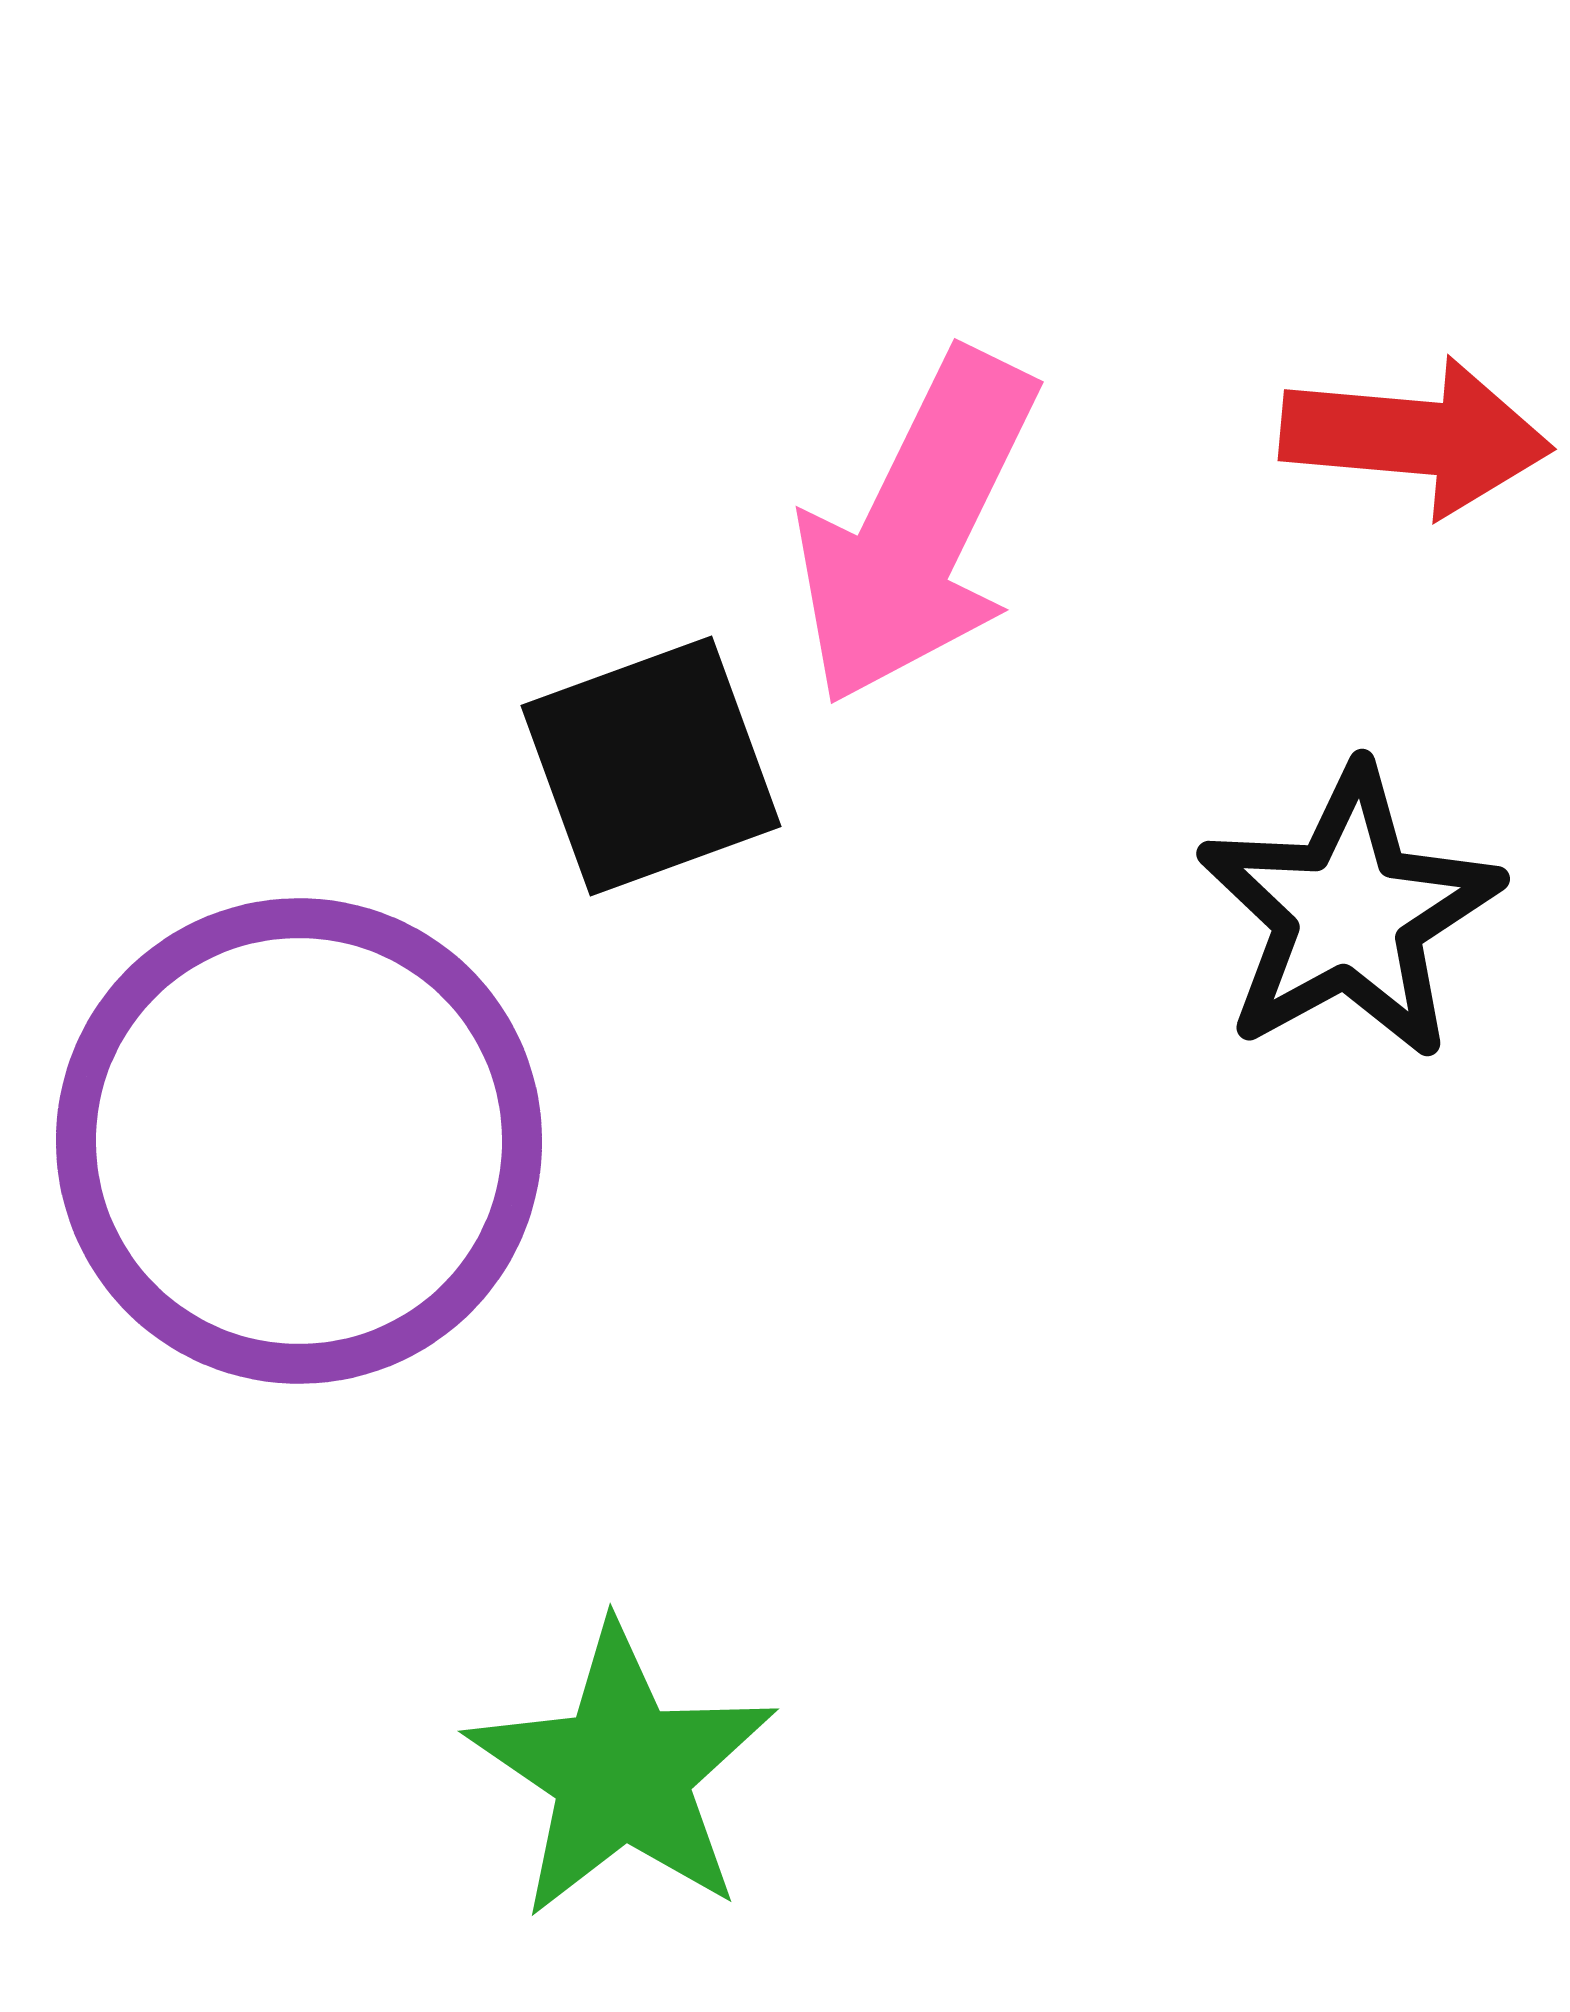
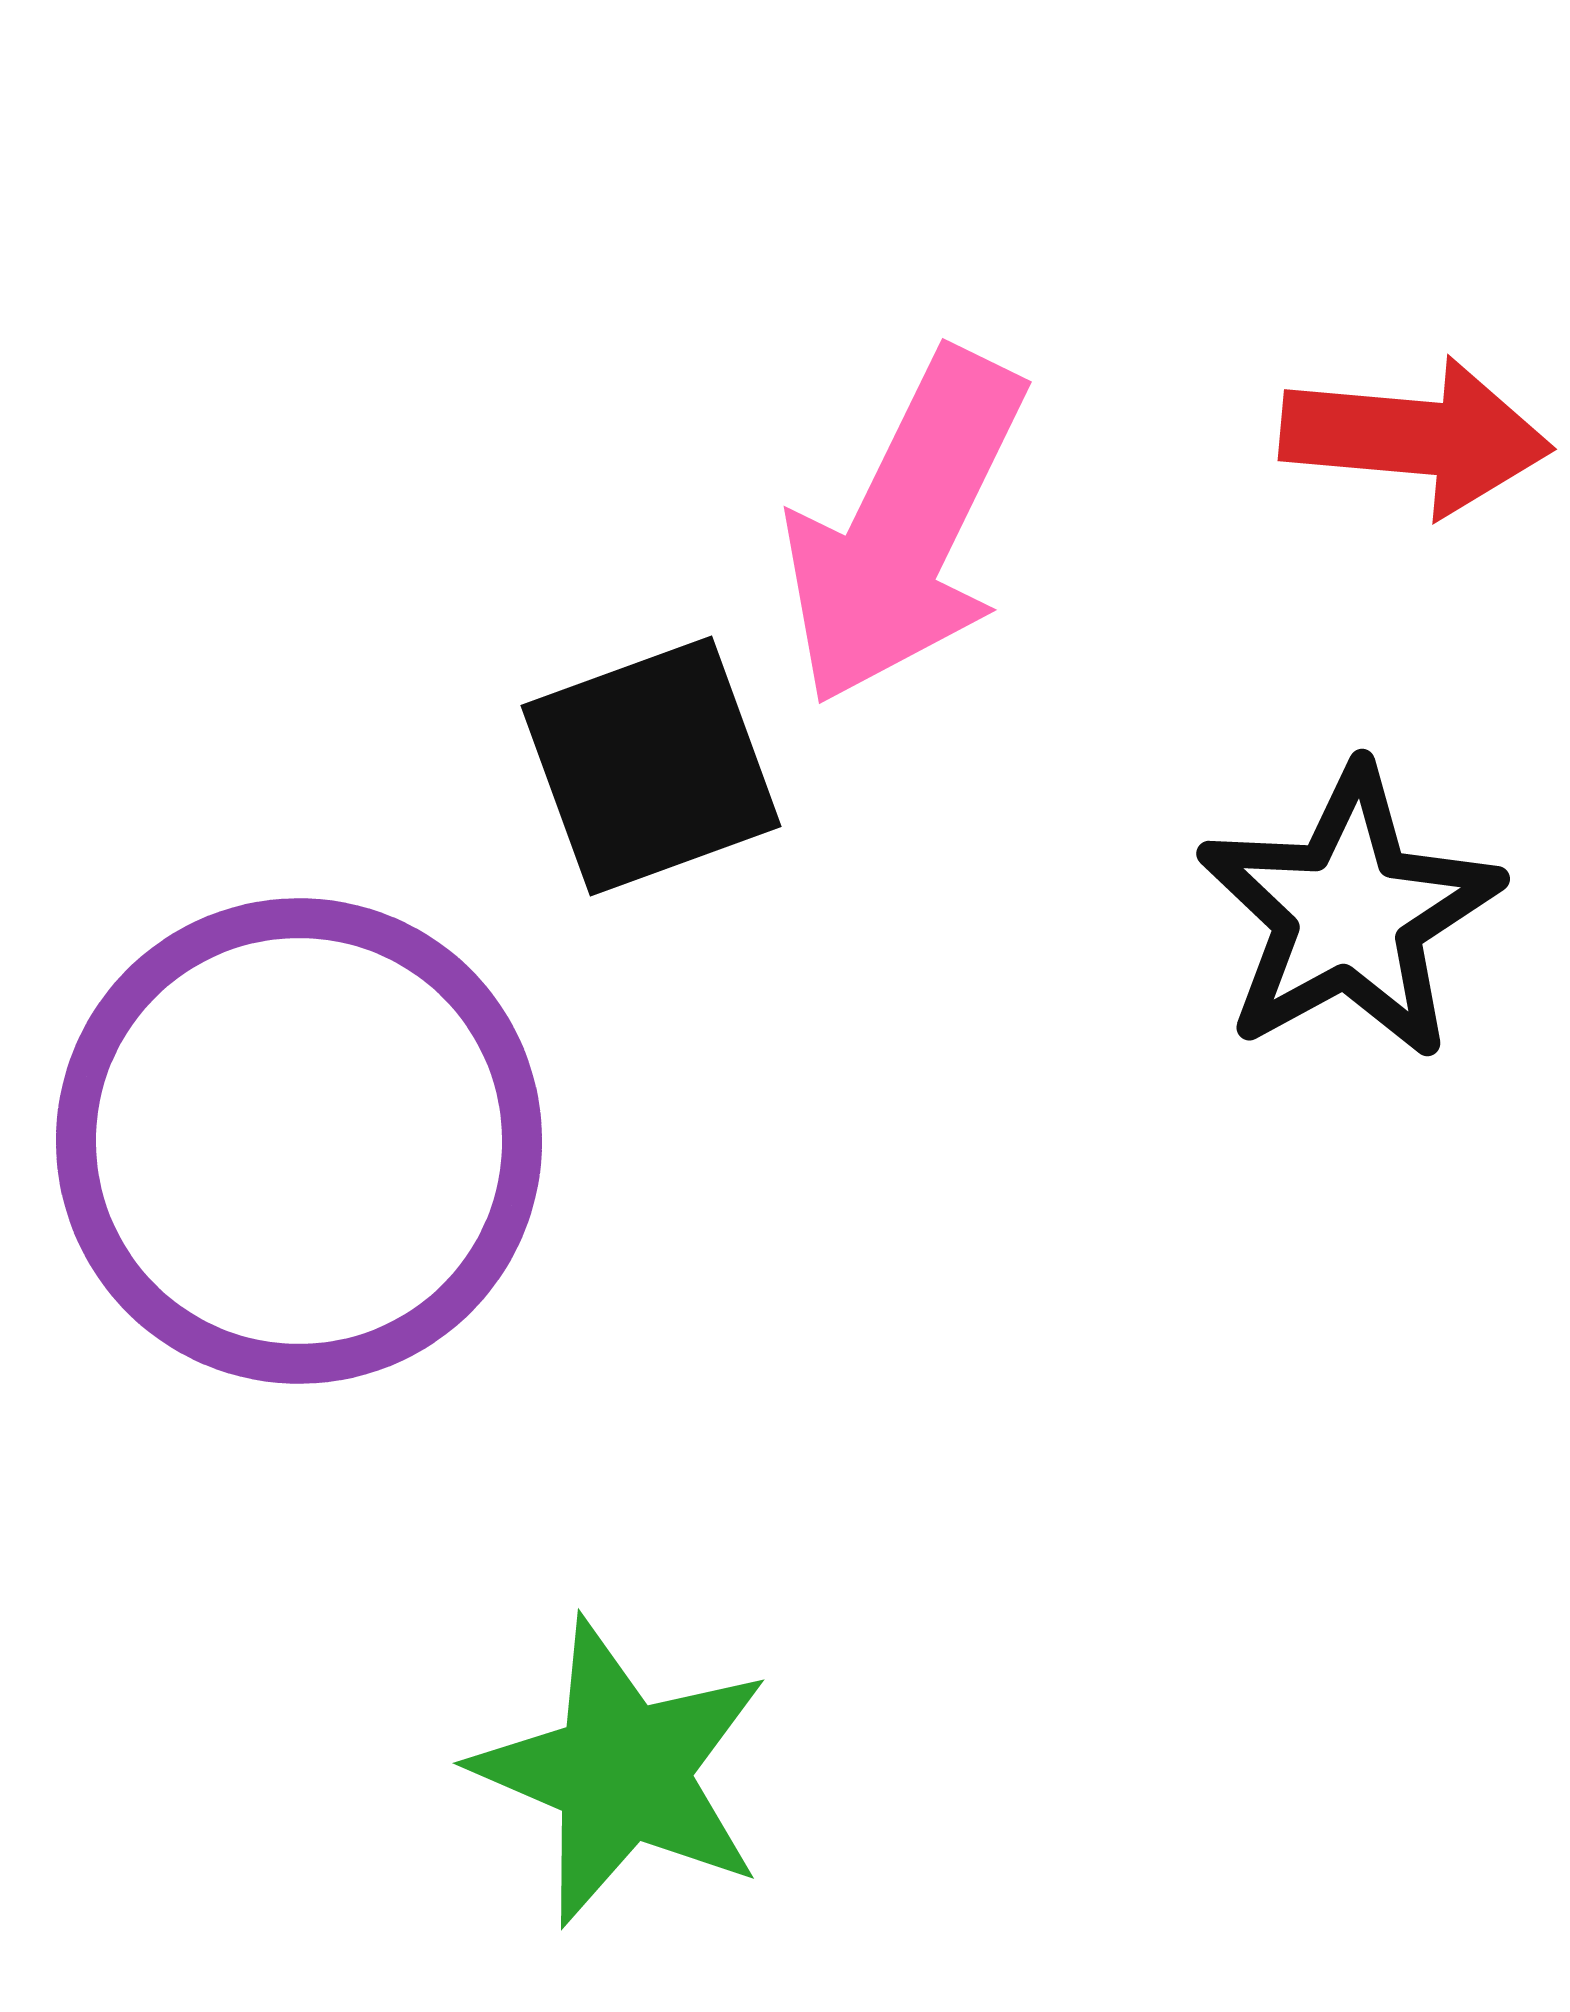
pink arrow: moved 12 px left
green star: rotated 11 degrees counterclockwise
